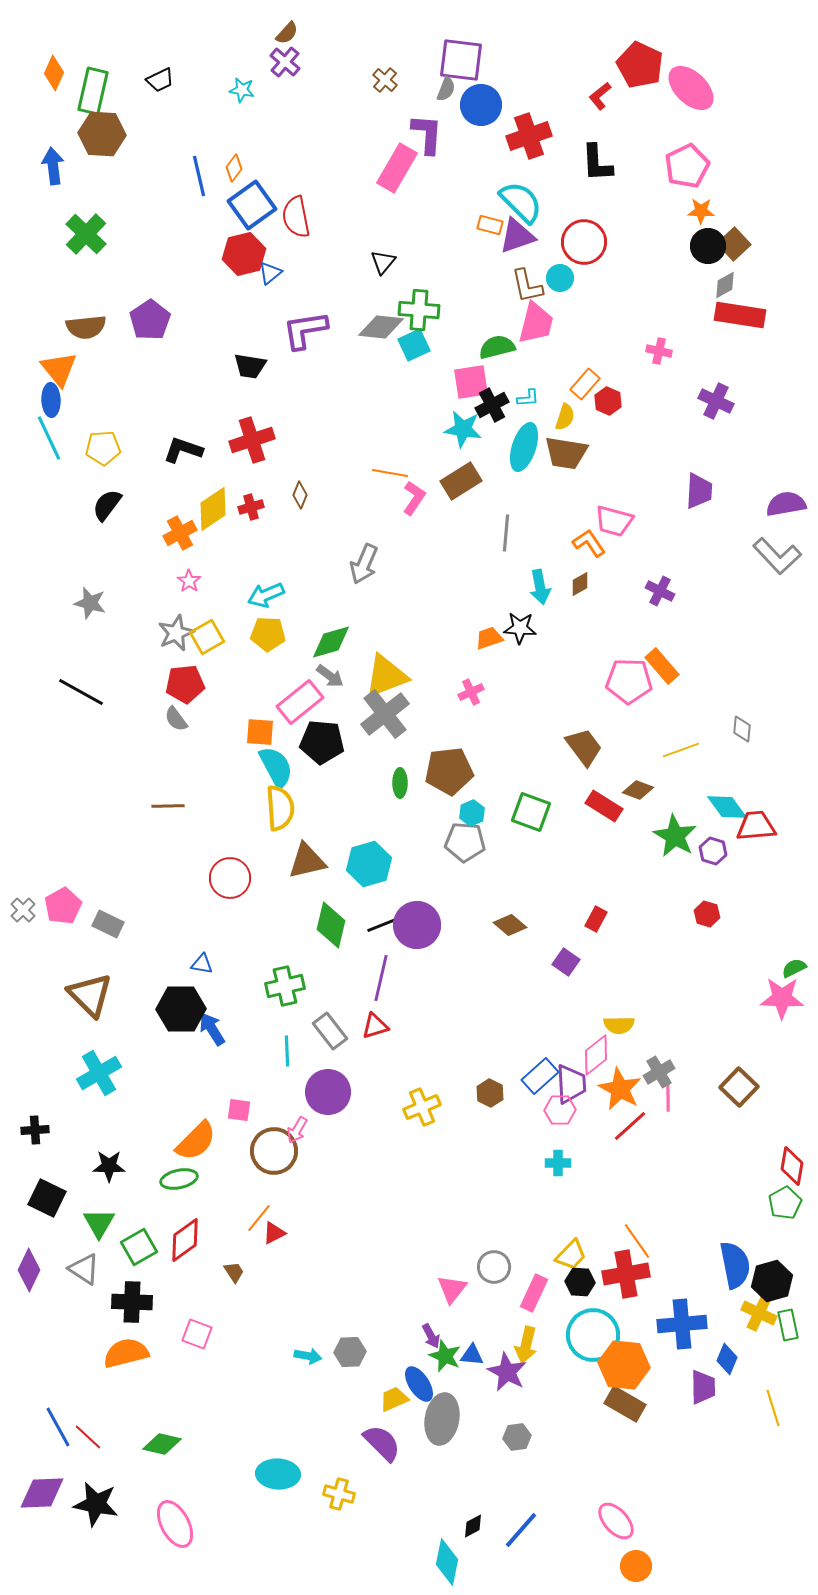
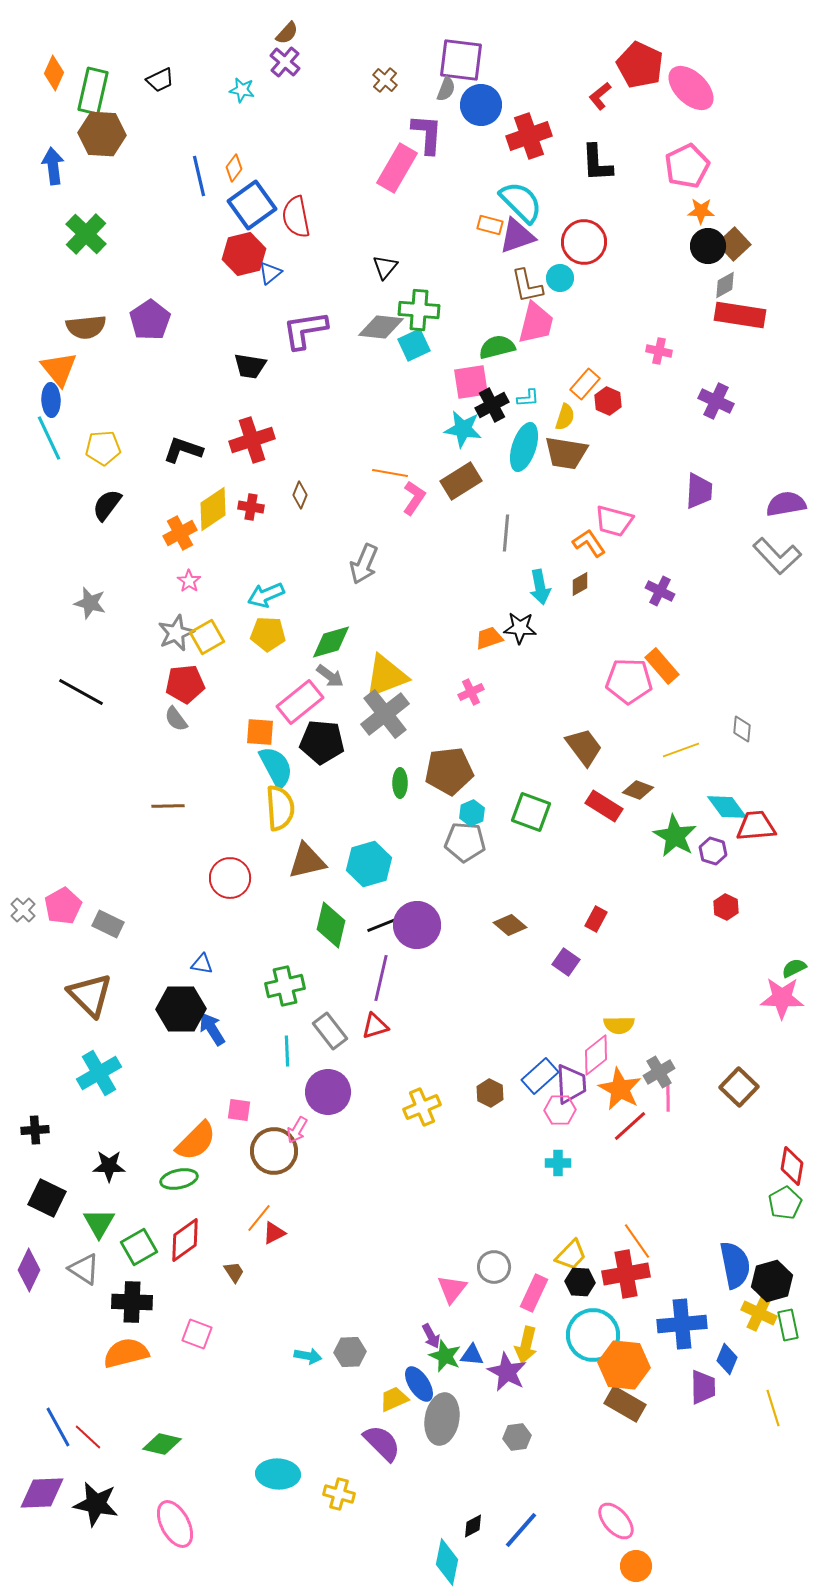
black triangle at (383, 262): moved 2 px right, 5 px down
red cross at (251, 507): rotated 25 degrees clockwise
red hexagon at (707, 914): moved 19 px right, 7 px up; rotated 10 degrees clockwise
